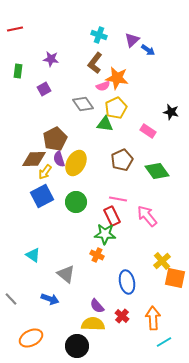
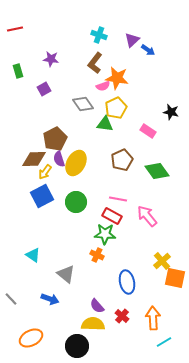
green rectangle at (18, 71): rotated 24 degrees counterclockwise
red rectangle at (112, 216): rotated 36 degrees counterclockwise
